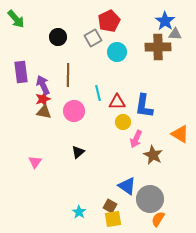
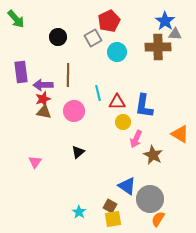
purple arrow: rotated 66 degrees counterclockwise
